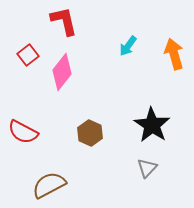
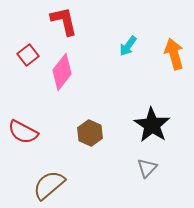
brown semicircle: rotated 12 degrees counterclockwise
